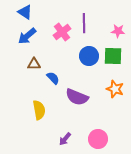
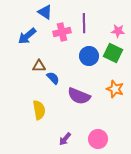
blue triangle: moved 20 px right
pink cross: rotated 24 degrees clockwise
green square: moved 3 px up; rotated 24 degrees clockwise
brown triangle: moved 5 px right, 2 px down
purple semicircle: moved 2 px right, 1 px up
